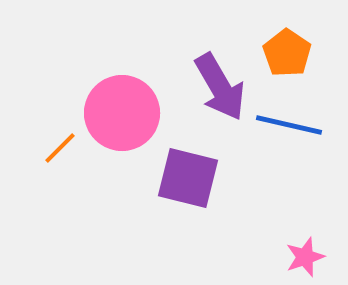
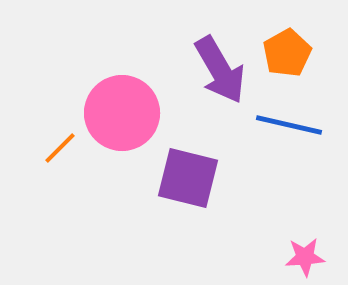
orange pentagon: rotated 9 degrees clockwise
purple arrow: moved 17 px up
pink star: rotated 15 degrees clockwise
